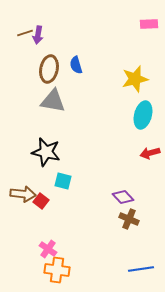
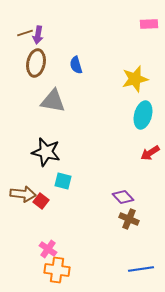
brown ellipse: moved 13 px left, 6 px up
red arrow: rotated 18 degrees counterclockwise
